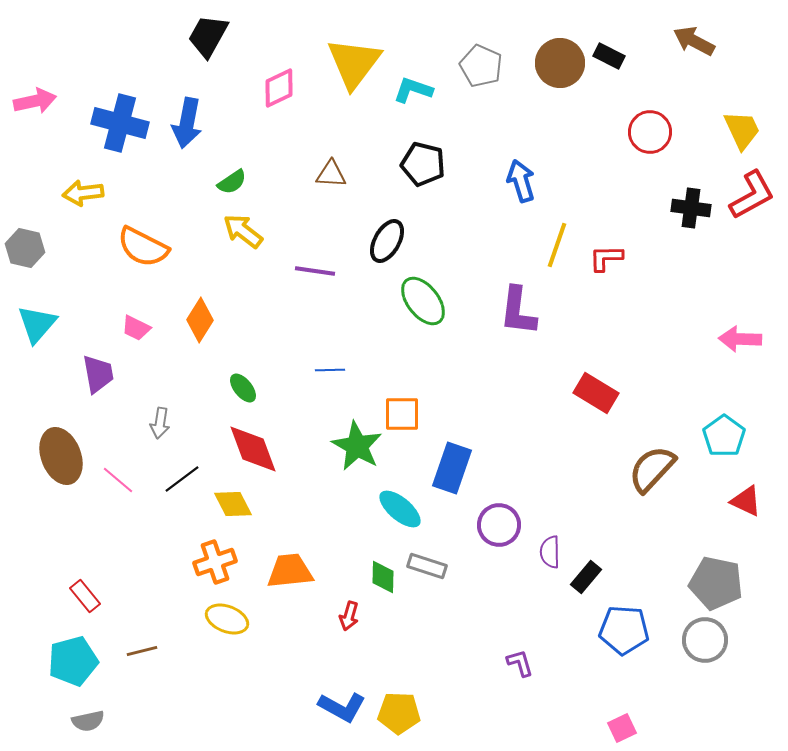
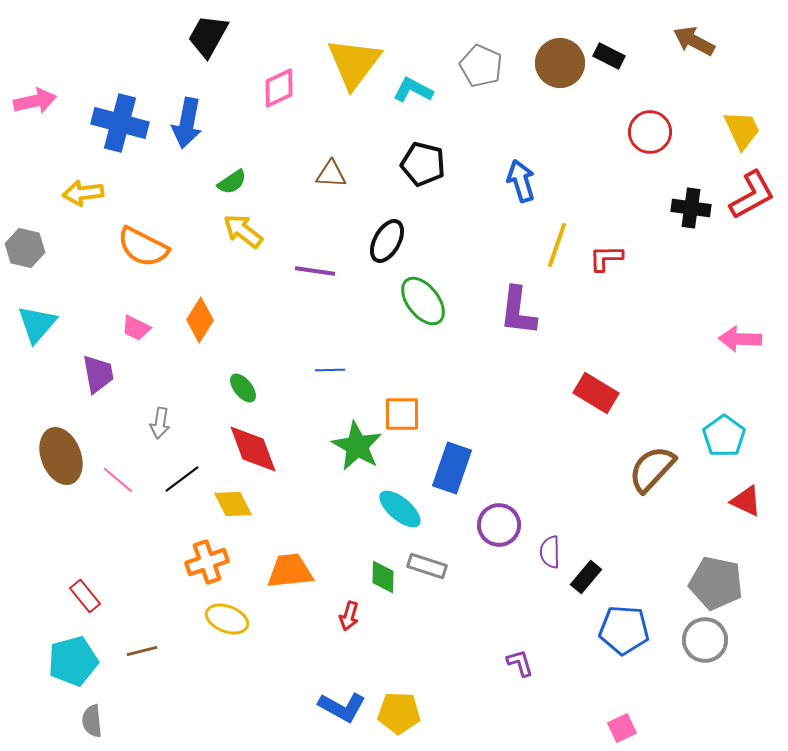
cyan L-shape at (413, 90): rotated 9 degrees clockwise
orange cross at (215, 562): moved 8 px left
gray semicircle at (88, 721): moved 4 px right; rotated 96 degrees clockwise
